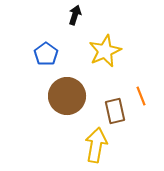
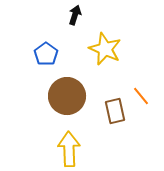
yellow star: moved 2 px up; rotated 24 degrees counterclockwise
orange line: rotated 18 degrees counterclockwise
yellow arrow: moved 27 px left, 4 px down; rotated 12 degrees counterclockwise
